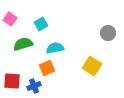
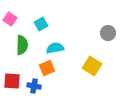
green semicircle: moved 1 px left, 1 px down; rotated 108 degrees clockwise
blue cross: rotated 32 degrees clockwise
